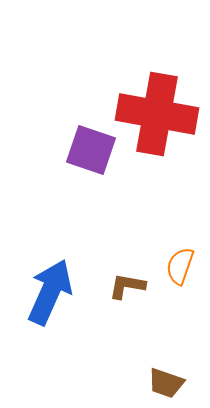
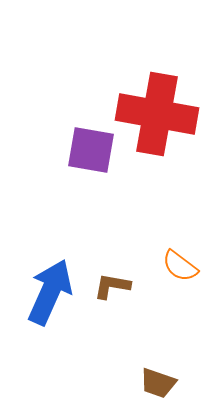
purple square: rotated 9 degrees counterclockwise
orange semicircle: rotated 72 degrees counterclockwise
brown L-shape: moved 15 px left
brown trapezoid: moved 8 px left
